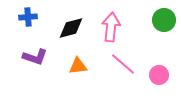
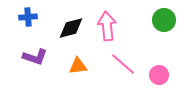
pink arrow: moved 4 px left, 1 px up; rotated 12 degrees counterclockwise
